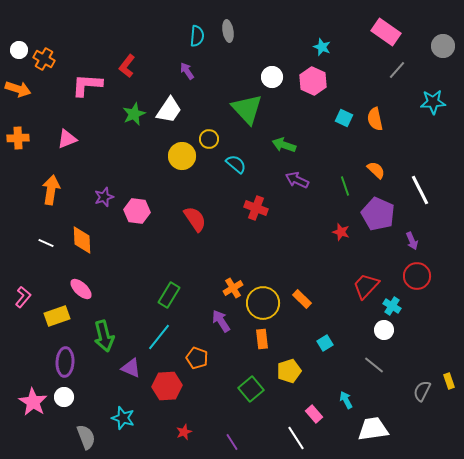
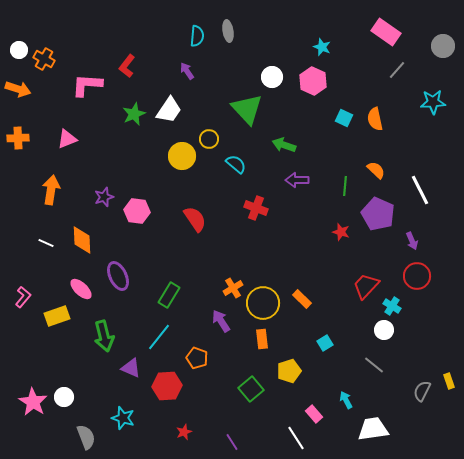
purple arrow at (297, 180): rotated 25 degrees counterclockwise
green line at (345, 186): rotated 24 degrees clockwise
purple ellipse at (65, 362): moved 53 px right, 86 px up; rotated 28 degrees counterclockwise
